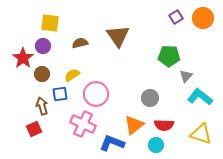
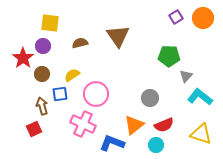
red semicircle: rotated 24 degrees counterclockwise
